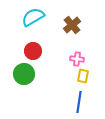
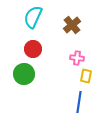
cyan semicircle: rotated 35 degrees counterclockwise
red circle: moved 2 px up
pink cross: moved 1 px up
yellow rectangle: moved 3 px right
